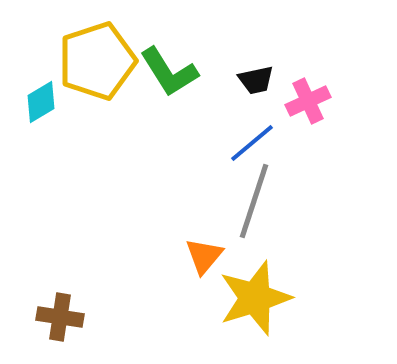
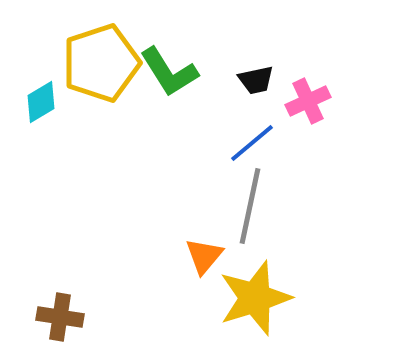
yellow pentagon: moved 4 px right, 2 px down
gray line: moved 4 px left, 5 px down; rotated 6 degrees counterclockwise
